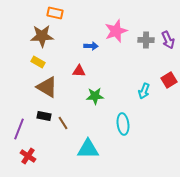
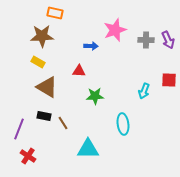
pink star: moved 1 px left, 1 px up
red square: rotated 35 degrees clockwise
